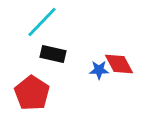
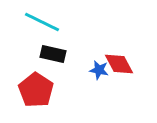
cyan line: rotated 72 degrees clockwise
blue star: rotated 12 degrees clockwise
red pentagon: moved 4 px right, 3 px up
